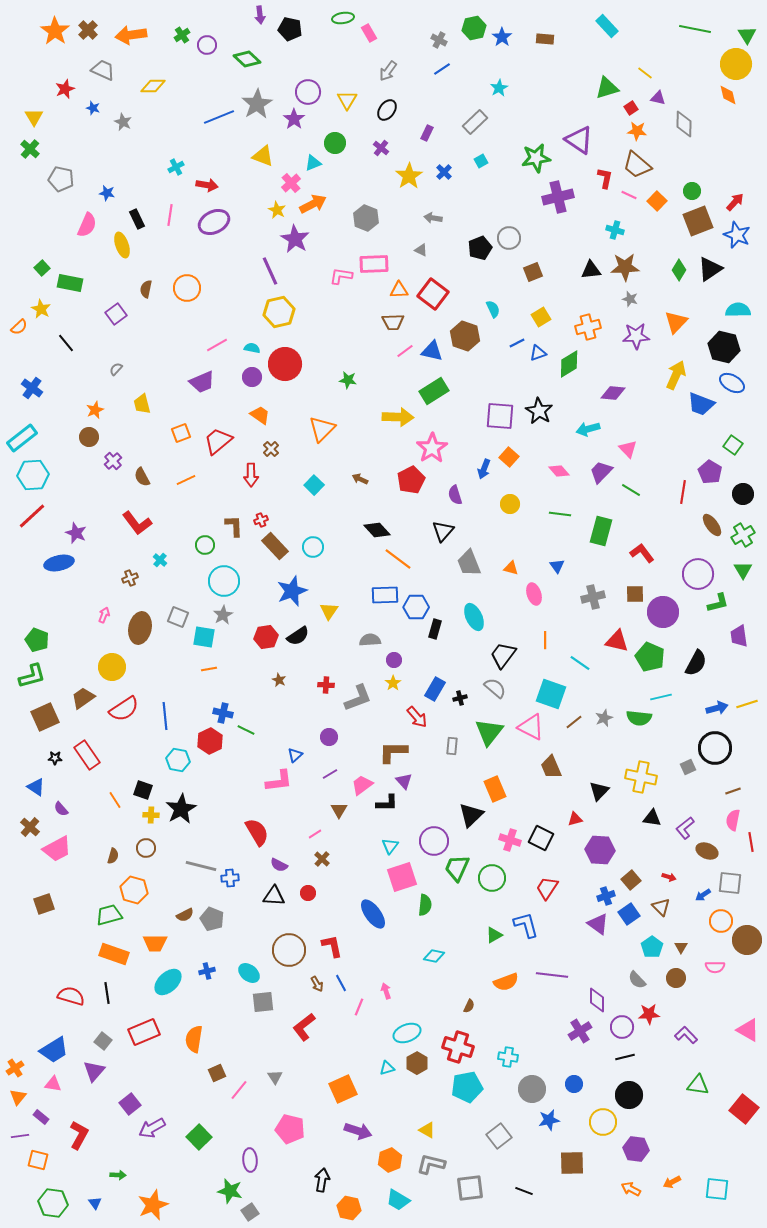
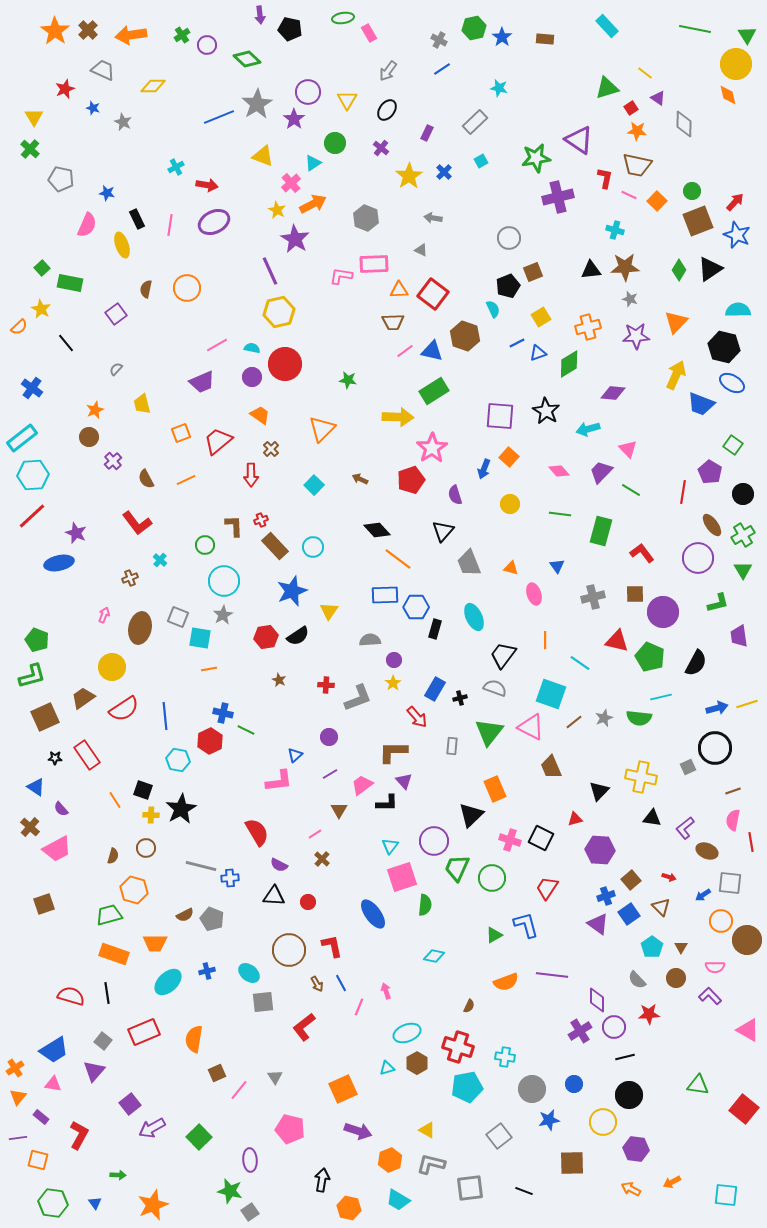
cyan star at (499, 88): rotated 30 degrees counterclockwise
purple triangle at (658, 98): rotated 21 degrees clockwise
cyan triangle at (313, 163): rotated 12 degrees counterclockwise
brown trapezoid at (637, 165): rotated 28 degrees counterclockwise
pink line at (170, 215): moved 10 px down
black pentagon at (480, 248): moved 28 px right, 38 px down
black star at (539, 411): moved 7 px right
brown semicircle at (142, 477): moved 4 px right, 2 px down
red pentagon at (411, 480): rotated 8 degrees clockwise
purple circle at (698, 574): moved 16 px up
cyan square at (204, 637): moved 4 px left, 1 px down
gray semicircle at (495, 688): rotated 20 degrees counterclockwise
red circle at (308, 893): moved 9 px down
purple circle at (622, 1027): moved 8 px left
purple L-shape at (686, 1035): moved 24 px right, 39 px up
cyan cross at (508, 1057): moved 3 px left
purple line at (20, 1136): moved 2 px left, 2 px down
cyan square at (717, 1189): moved 9 px right, 6 px down
